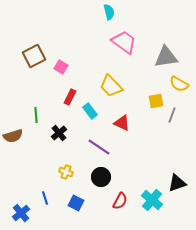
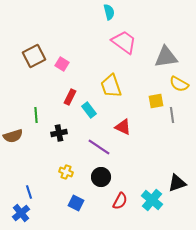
pink square: moved 1 px right, 3 px up
yellow trapezoid: rotated 25 degrees clockwise
cyan rectangle: moved 1 px left, 1 px up
gray line: rotated 28 degrees counterclockwise
red triangle: moved 1 px right, 4 px down
black cross: rotated 28 degrees clockwise
blue line: moved 16 px left, 6 px up
